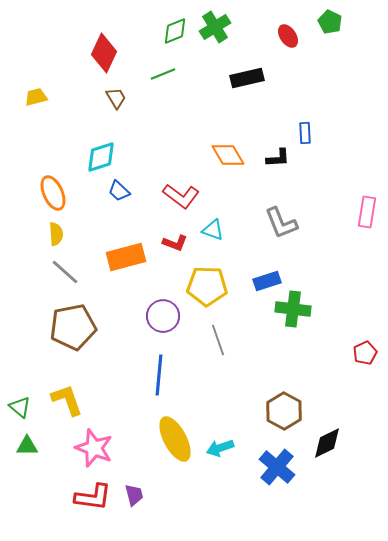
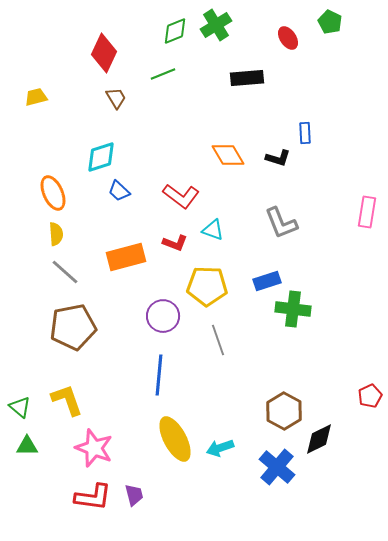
green cross at (215, 27): moved 1 px right, 2 px up
red ellipse at (288, 36): moved 2 px down
black rectangle at (247, 78): rotated 8 degrees clockwise
black L-shape at (278, 158): rotated 20 degrees clockwise
red pentagon at (365, 353): moved 5 px right, 43 px down
black diamond at (327, 443): moved 8 px left, 4 px up
